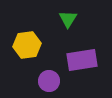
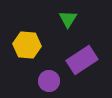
yellow hexagon: rotated 12 degrees clockwise
purple rectangle: rotated 24 degrees counterclockwise
